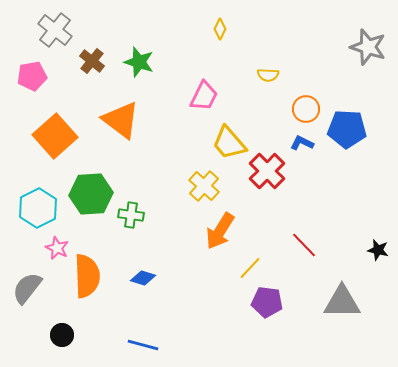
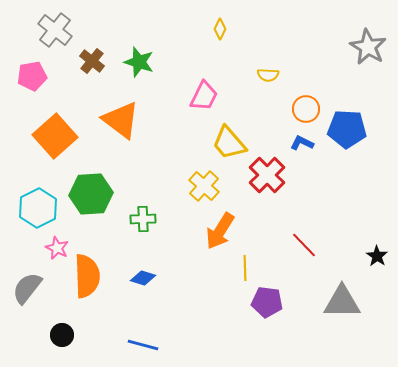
gray star: rotated 12 degrees clockwise
red cross: moved 4 px down
green cross: moved 12 px right, 4 px down; rotated 10 degrees counterclockwise
black star: moved 1 px left, 6 px down; rotated 20 degrees clockwise
yellow line: moved 5 px left; rotated 45 degrees counterclockwise
